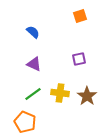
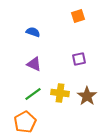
orange square: moved 2 px left
blue semicircle: rotated 24 degrees counterclockwise
orange pentagon: rotated 20 degrees clockwise
